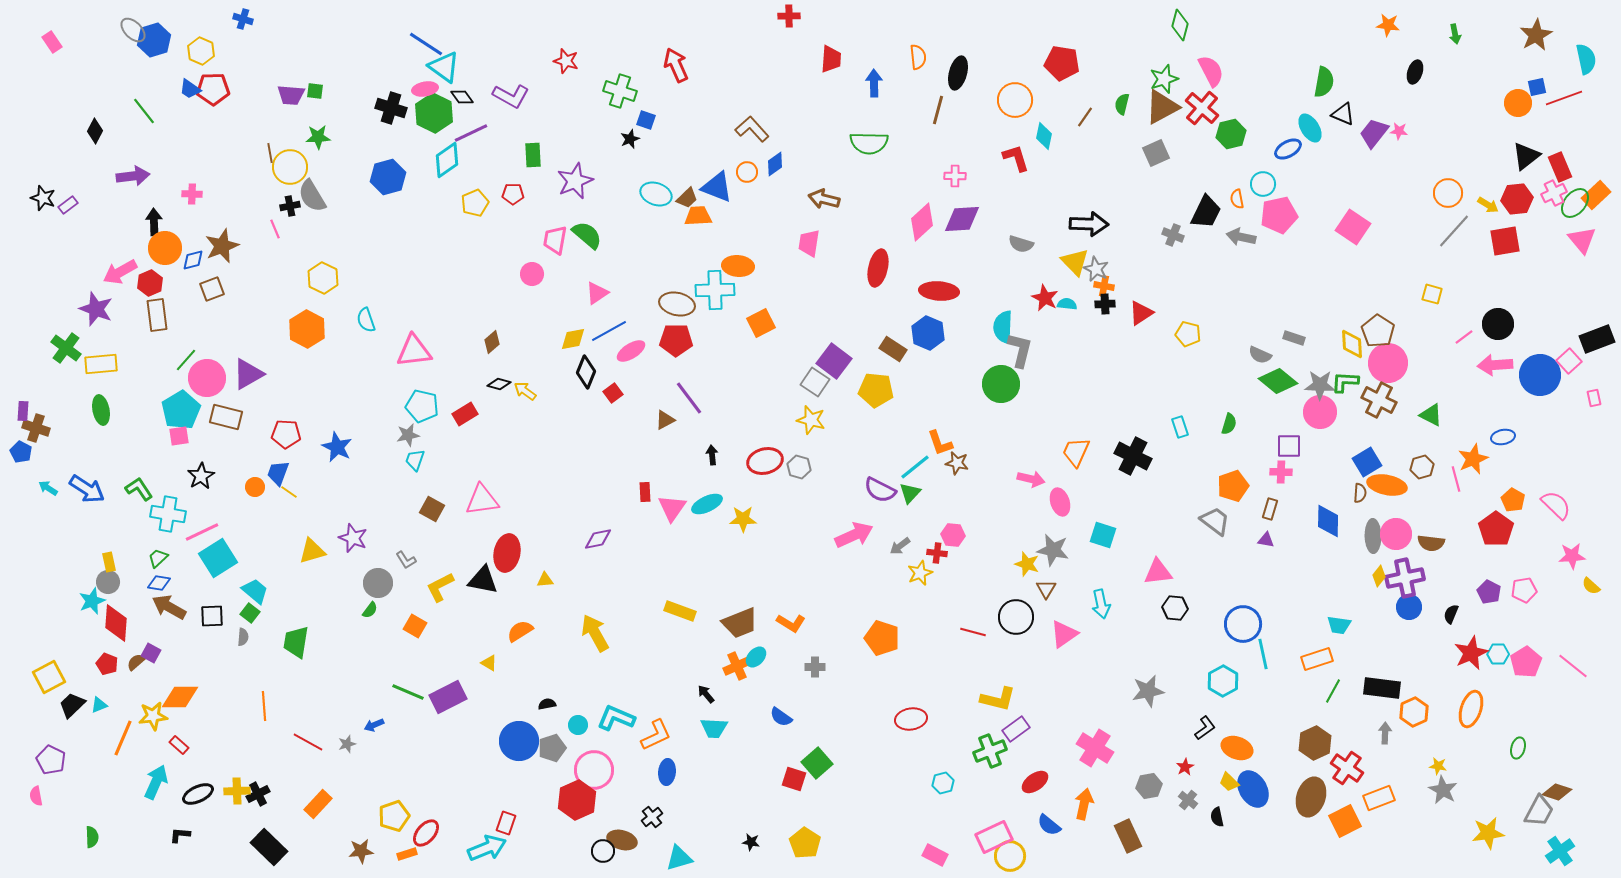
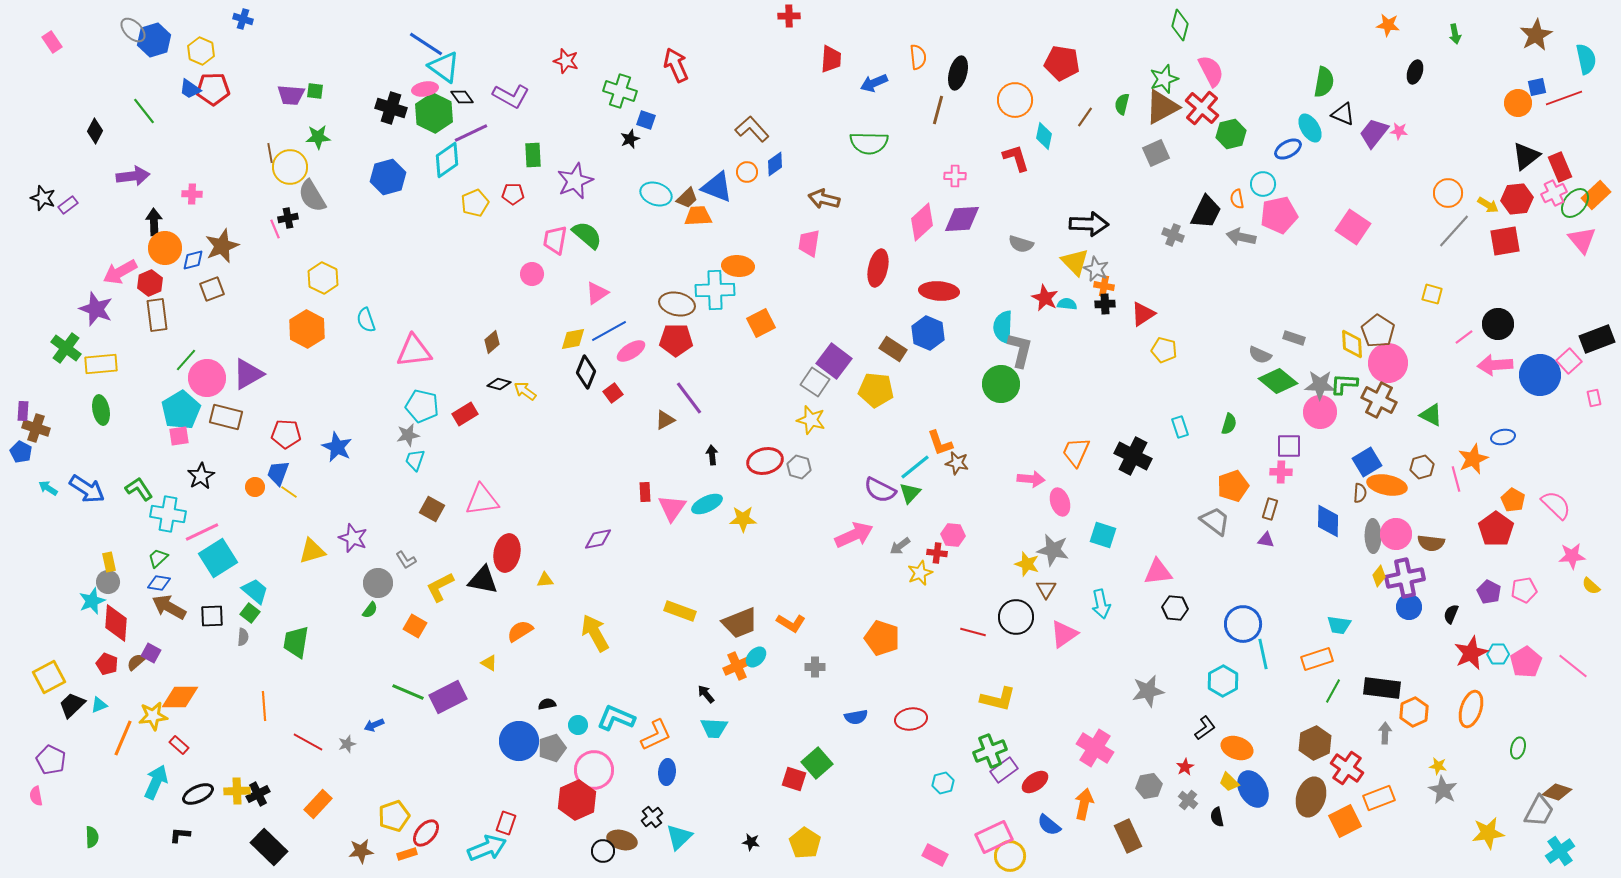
blue arrow at (874, 83): rotated 112 degrees counterclockwise
black cross at (290, 206): moved 2 px left, 12 px down
red triangle at (1141, 313): moved 2 px right, 1 px down
yellow pentagon at (1188, 334): moved 24 px left, 16 px down
green L-shape at (1345, 382): moved 1 px left, 2 px down
pink arrow at (1031, 479): rotated 8 degrees counterclockwise
blue semicircle at (781, 717): moved 75 px right; rotated 45 degrees counterclockwise
purple rectangle at (1016, 729): moved 12 px left, 41 px down
cyan triangle at (679, 858): moved 21 px up; rotated 28 degrees counterclockwise
